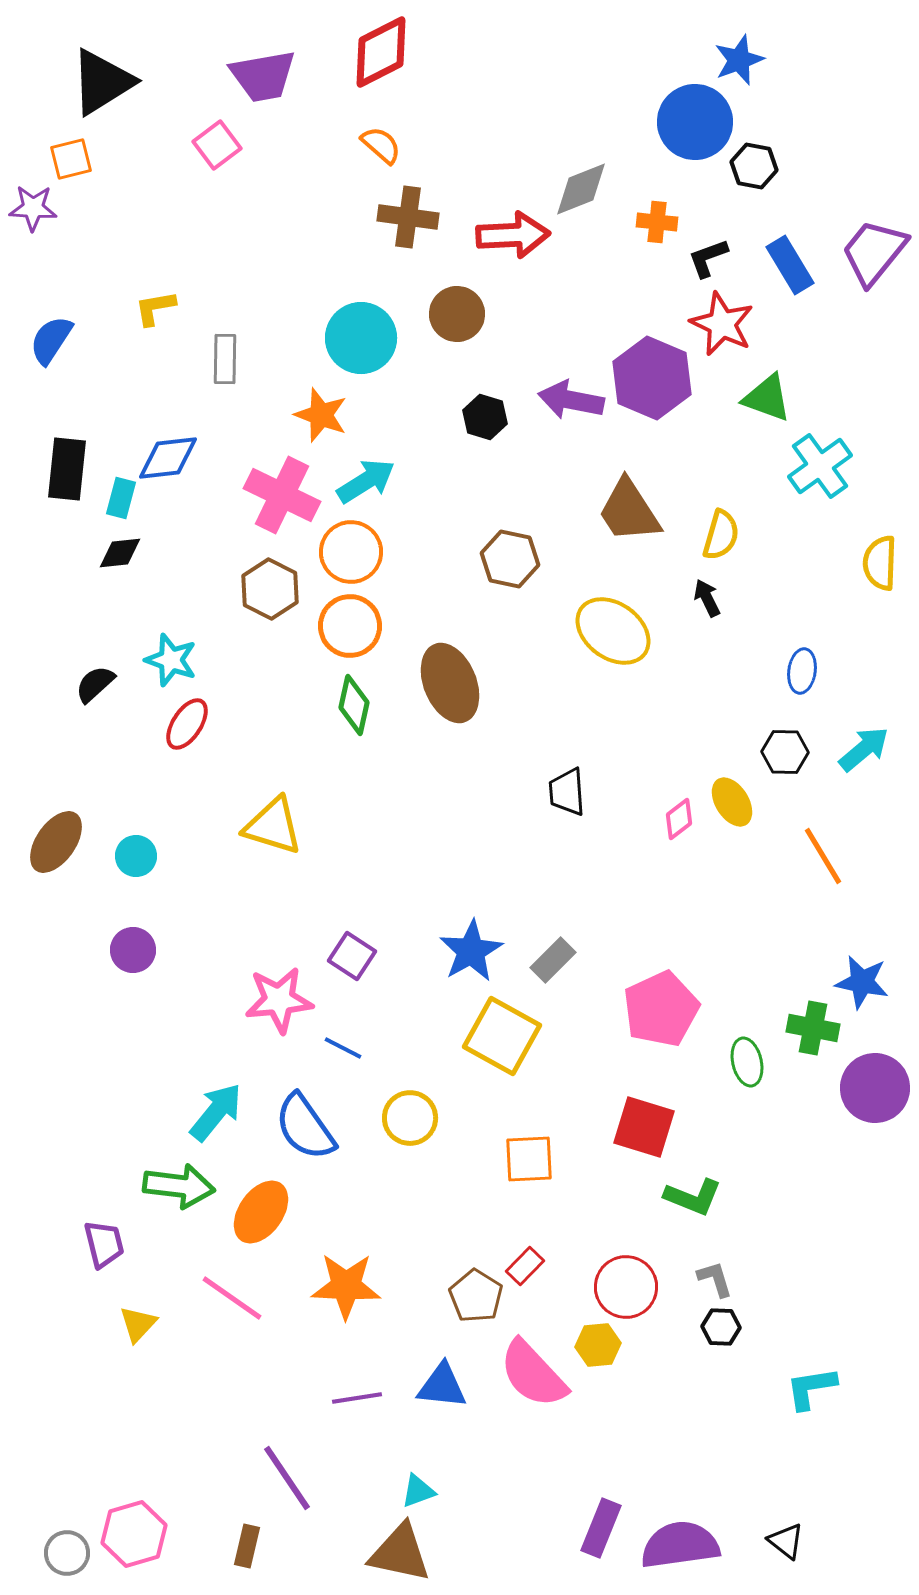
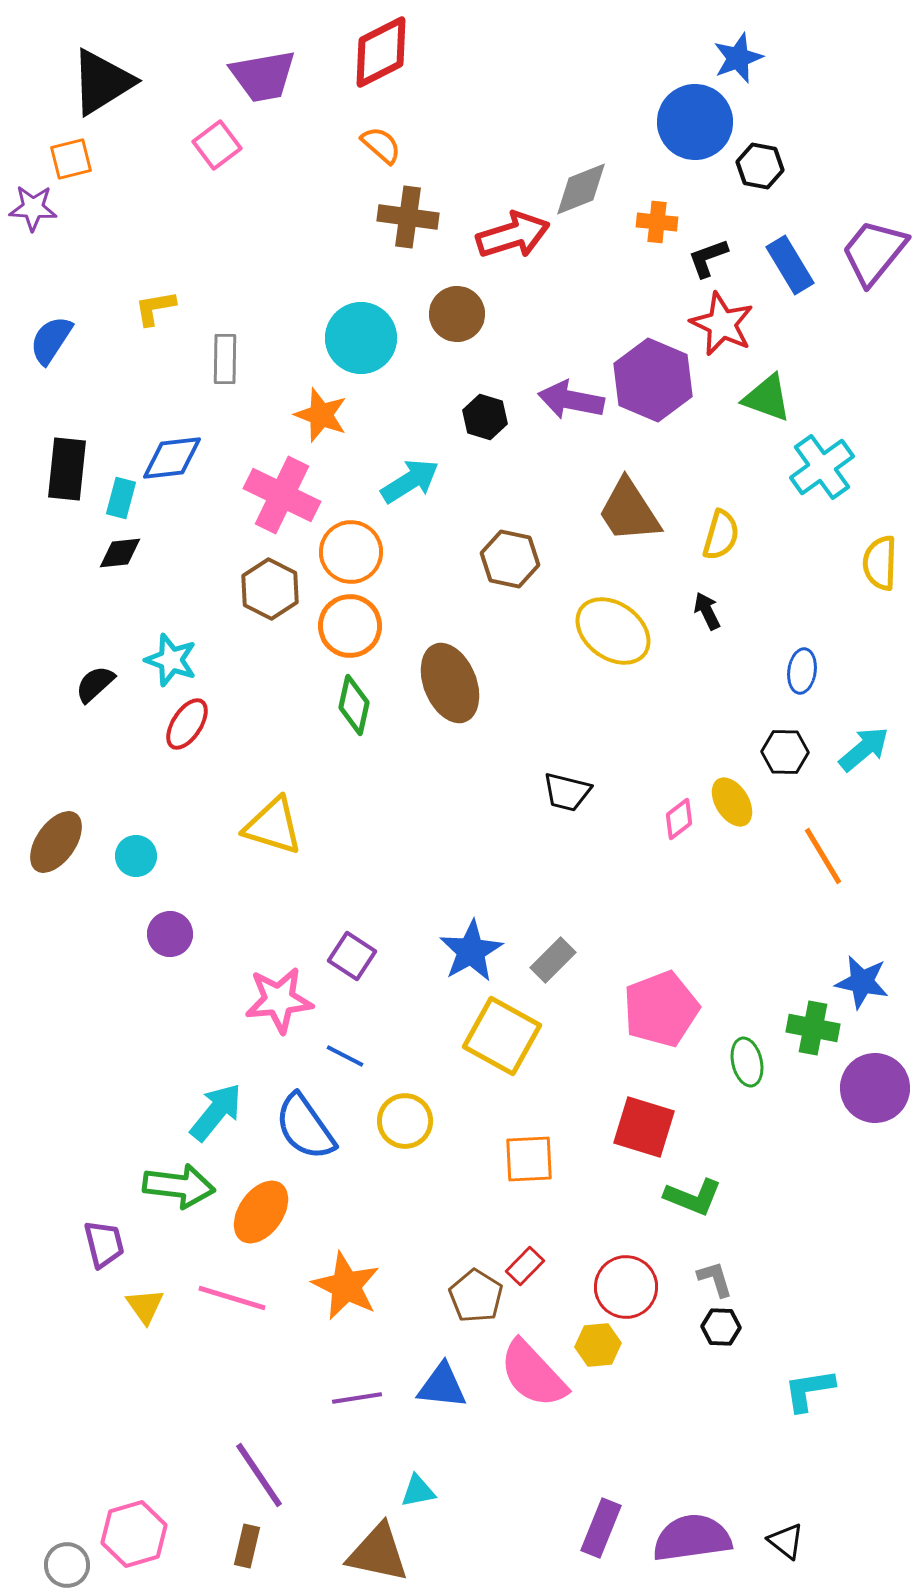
blue star at (739, 60): moved 1 px left, 2 px up
black hexagon at (754, 166): moved 6 px right
red arrow at (513, 235): rotated 14 degrees counterclockwise
purple hexagon at (652, 378): moved 1 px right, 2 px down
blue diamond at (168, 458): moved 4 px right
cyan cross at (820, 466): moved 2 px right, 1 px down
cyan arrow at (366, 481): moved 44 px right
black arrow at (707, 598): moved 13 px down
black trapezoid at (567, 792): rotated 72 degrees counterclockwise
purple circle at (133, 950): moved 37 px right, 16 px up
pink pentagon at (661, 1009): rotated 4 degrees clockwise
blue line at (343, 1048): moved 2 px right, 8 px down
yellow circle at (410, 1118): moved 5 px left, 3 px down
orange star at (346, 1286): rotated 24 degrees clockwise
pink line at (232, 1298): rotated 18 degrees counterclockwise
yellow triangle at (138, 1324): moved 7 px right, 18 px up; rotated 18 degrees counterclockwise
cyan L-shape at (811, 1388): moved 2 px left, 2 px down
purple line at (287, 1478): moved 28 px left, 3 px up
cyan triangle at (418, 1491): rotated 9 degrees clockwise
purple semicircle at (680, 1545): moved 12 px right, 7 px up
gray circle at (67, 1553): moved 12 px down
brown triangle at (400, 1553): moved 22 px left
